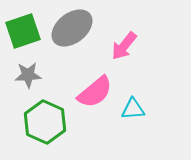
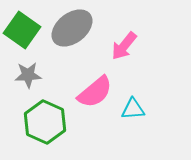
green square: moved 1 px left, 1 px up; rotated 36 degrees counterclockwise
